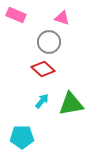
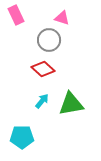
pink rectangle: rotated 42 degrees clockwise
gray circle: moved 2 px up
